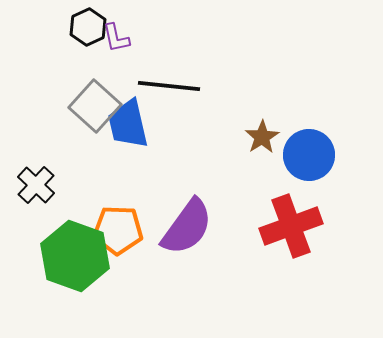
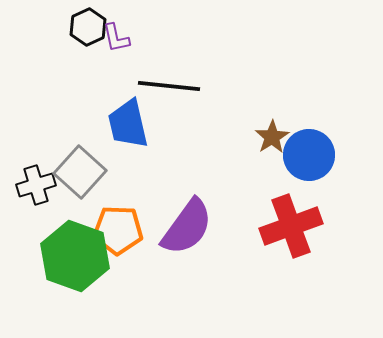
gray square: moved 15 px left, 66 px down
brown star: moved 10 px right
black cross: rotated 30 degrees clockwise
